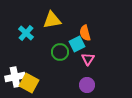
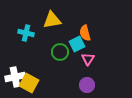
cyan cross: rotated 28 degrees counterclockwise
